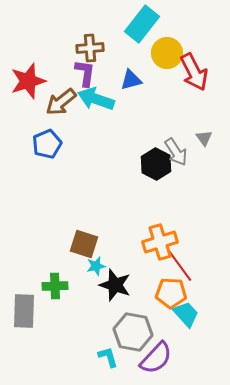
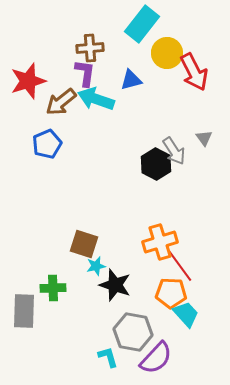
gray arrow: moved 2 px left, 1 px up
green cross: moved 2 px left, 2 px down
